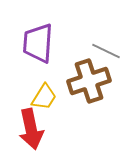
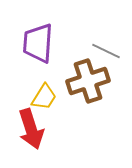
brown cross: moved 1 px left
red arrow: rotated 6 degrees counterclockwise
